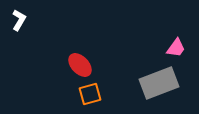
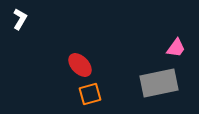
white L-shape: moved 1 px right, 1 px up
gray rectangle: rotated 9 degrees clockwise
